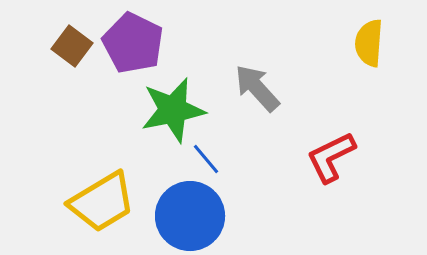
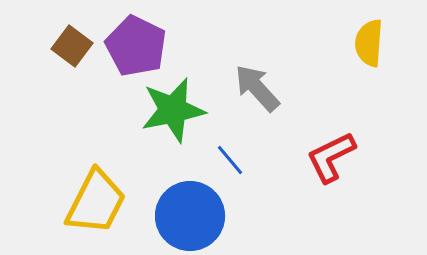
purple pentagon: moved 3 px right, 3 px down
blue line: moved 24 px right, 1 px down
yellow trapezoid: moved 6 px left; rotated 32 degrees counterclockwise
